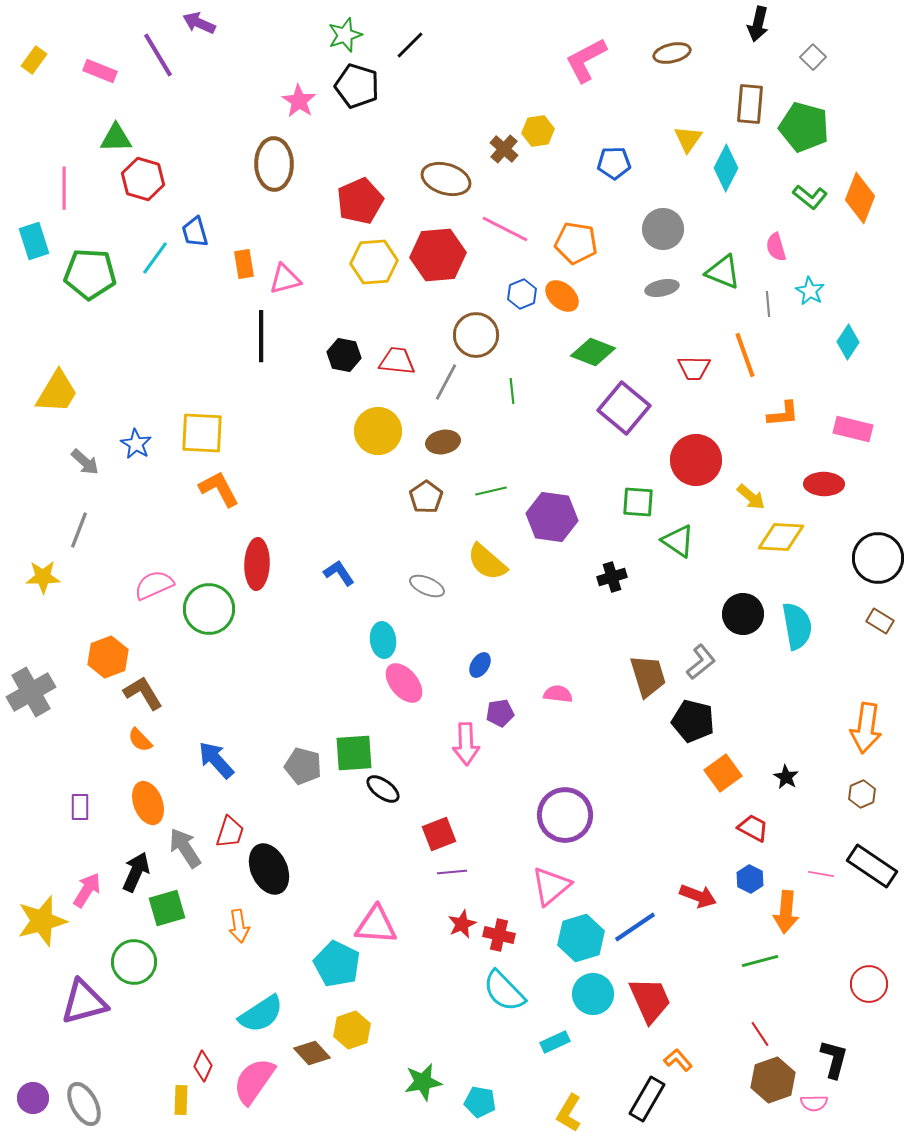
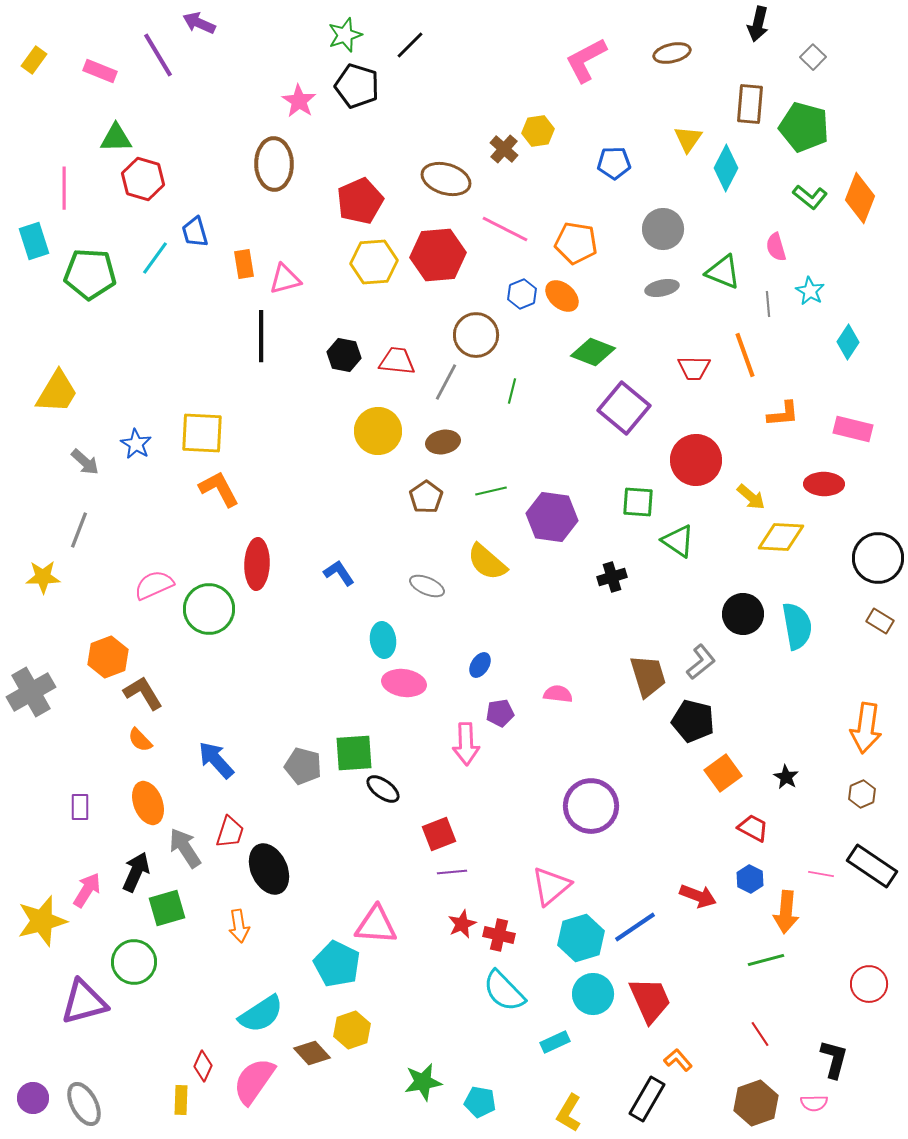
green line at (512, 391): rotated 20 degrees clockwise
pink ellipse at (404, 683): rotated 42 degrees counterclockwise
purple circle at (565, 815): moved 26 px right, 9 px up
green line at (760, 961): moved 6 px right, 1 px up
brown hexagon at (773, 1080): moved 17 px left, 23 px down
